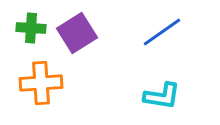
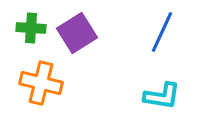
blue line: rotated 30 degrees counterclockwise
orange cross: rotated 18 degrees clockwise
